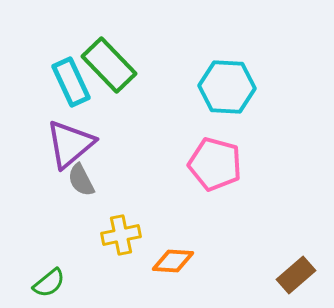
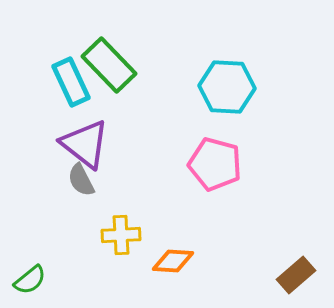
purple triangle: moved 15 px right; rotated 42 degrees counterclockwise
yellow cross: rotated 9 degrees clockwise
green semicircle: moved 19 px left, 3 px up
